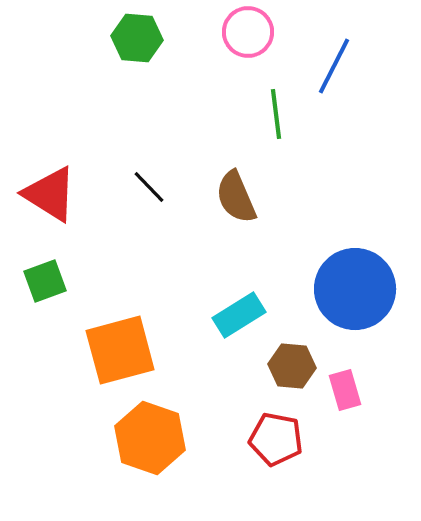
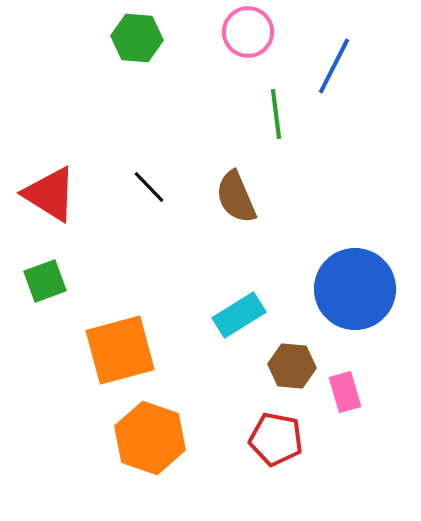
pink rectangle: moved 2 px down
